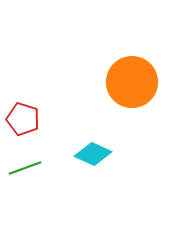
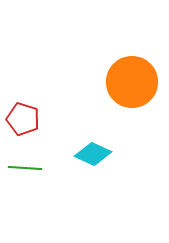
green line: rotated 24 degrees clockwise
